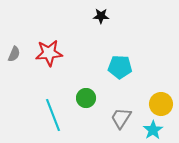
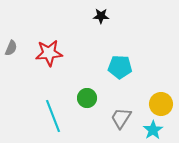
gray semicircle: moved 3 px left, 6 px up
green circle: moved 1 px right
cyan line: moved 1 px down
